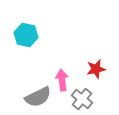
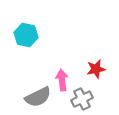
gray cross: rotated 25 degrees clockwise
